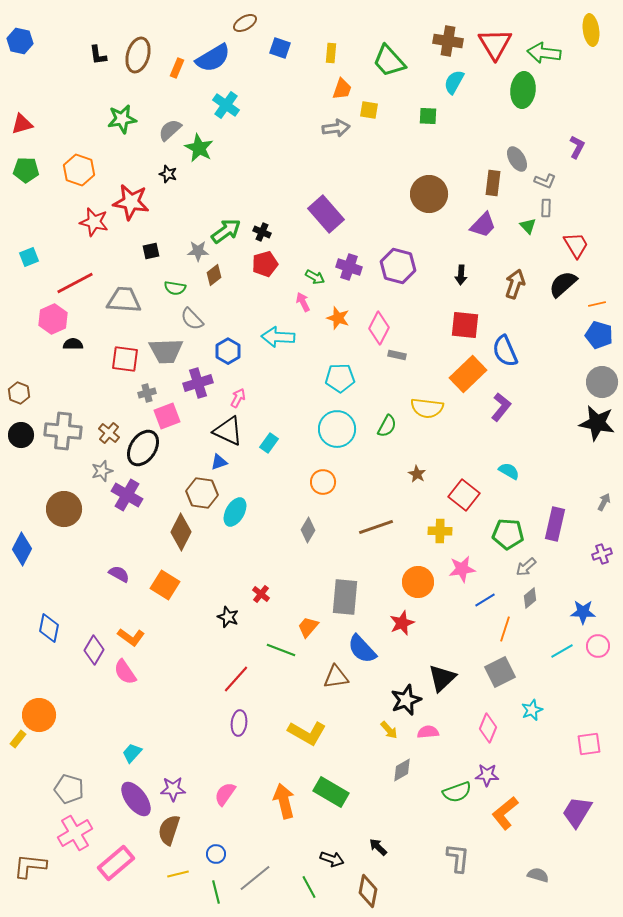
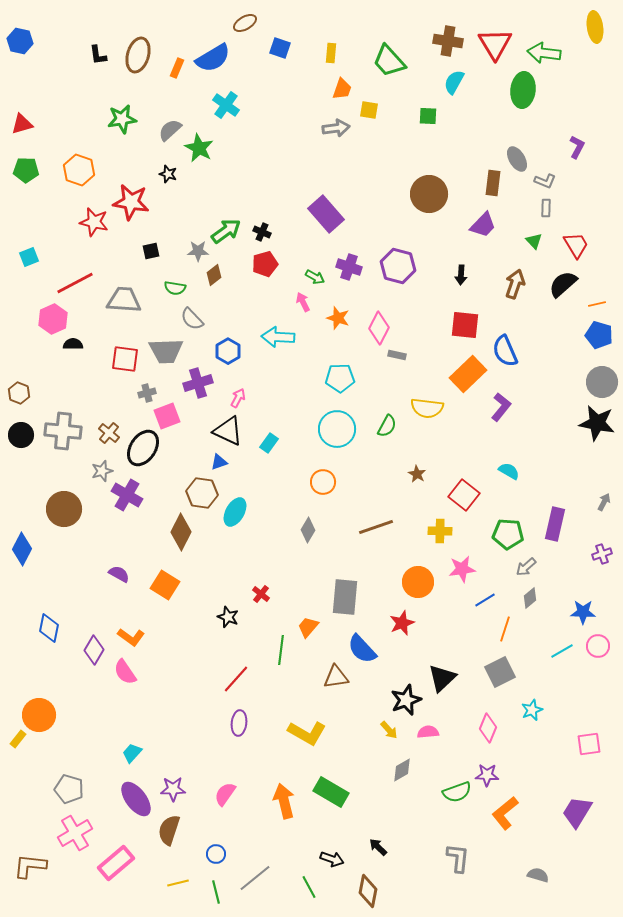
yellow ellipse at (591, 30): moved 4 px right, 3 px up
green triangle at (528, 226): moved 6 px right, 15 px down
green line at (281, 650): rotated 76 degrees clockwise
yellow line at (178, 874): moved 9 px down
